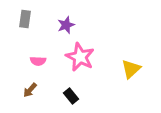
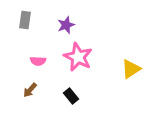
gray rectangle: moved 1 px down
pink star: moved 2 px left
yellow triangle: rotated 10 degrees clockwise
